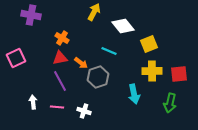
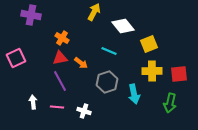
gray hexagon: moved 9 px right, 5 px down
